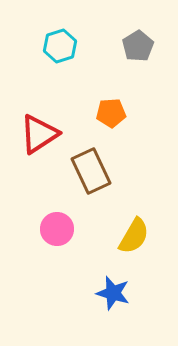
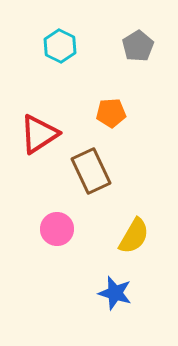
cyan hexagon: rotated 16 degrees counterclockwise
blue star: moved 2 px right
